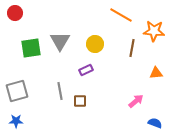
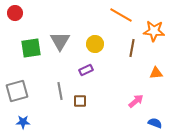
blue star: moved 7 px right, 1 px down
